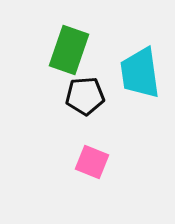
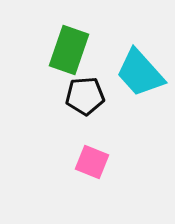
cyan trapezoid: rotated 34 degrees counterclockwise
